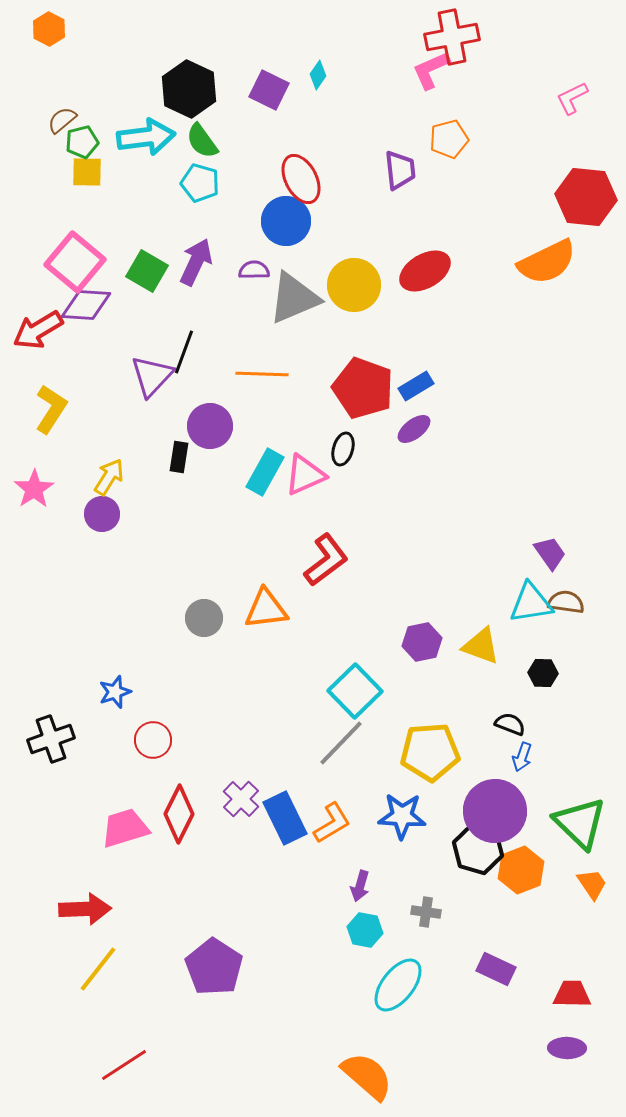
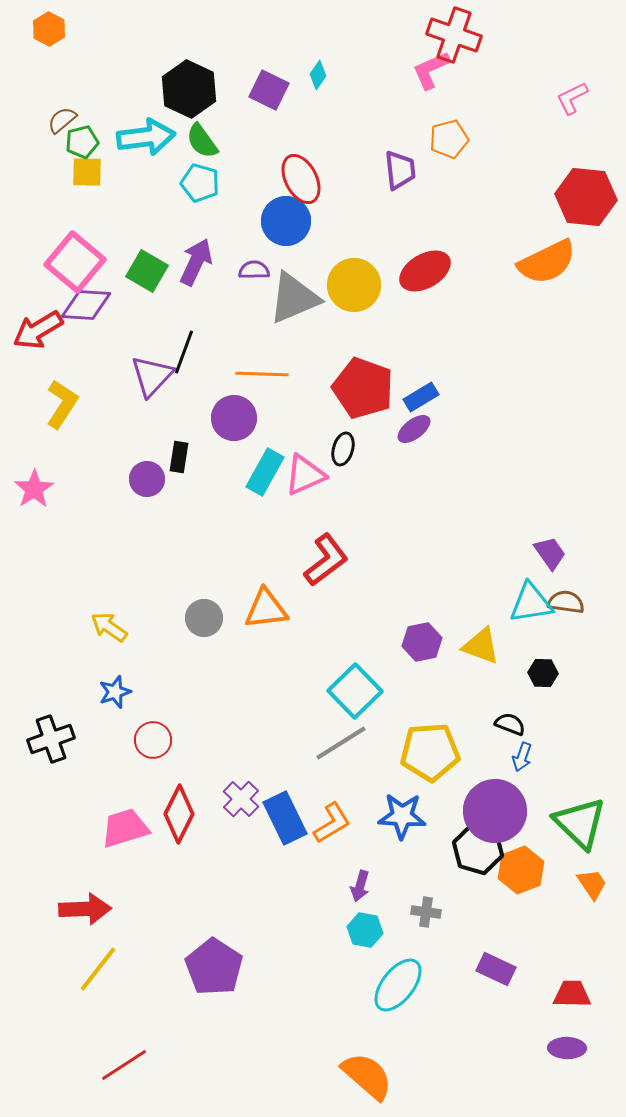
red cross at (452, 37): moved 2 px right, 2 px up; rotated 30 degrees clockwise
blue rectangle at (416, 386): moved 5 px right, 11 px down
yellow L-shape at (51, 409): moved 11 px right, 5 px up
purple circle at (210, 426): moved 24 px right, 8 px up
yellow arrow at (109, 477): moved 150 px down; rotated 87 degrees counterclockwise
purple circle at (102, 514): moved 45 px right, 35 px up
gray line at (341, 743): rotated 14 degrees clockwise
